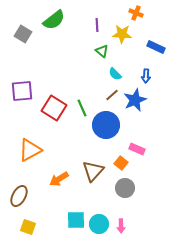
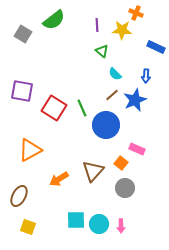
yellow star: moved 4 px up
purple square: rotated 15 degrees clockwise
